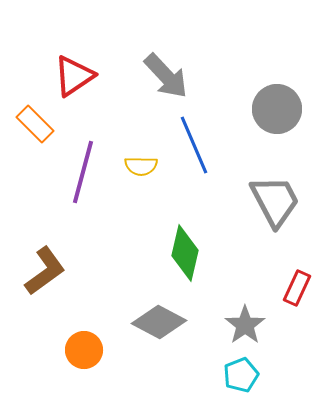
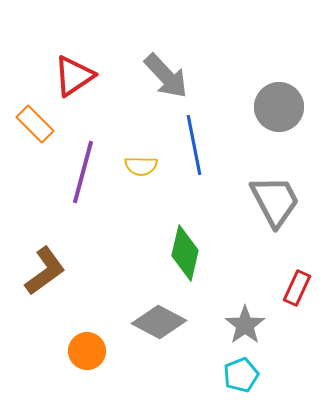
gray circle: moved 2 px right, 2 px up
blue line: rotated 12 degrees clockwise
orange circle: moved 3 px right, 1 px down
